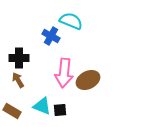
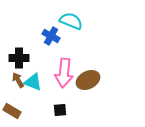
cyan triangle: moved 9 px left, 24 px up
